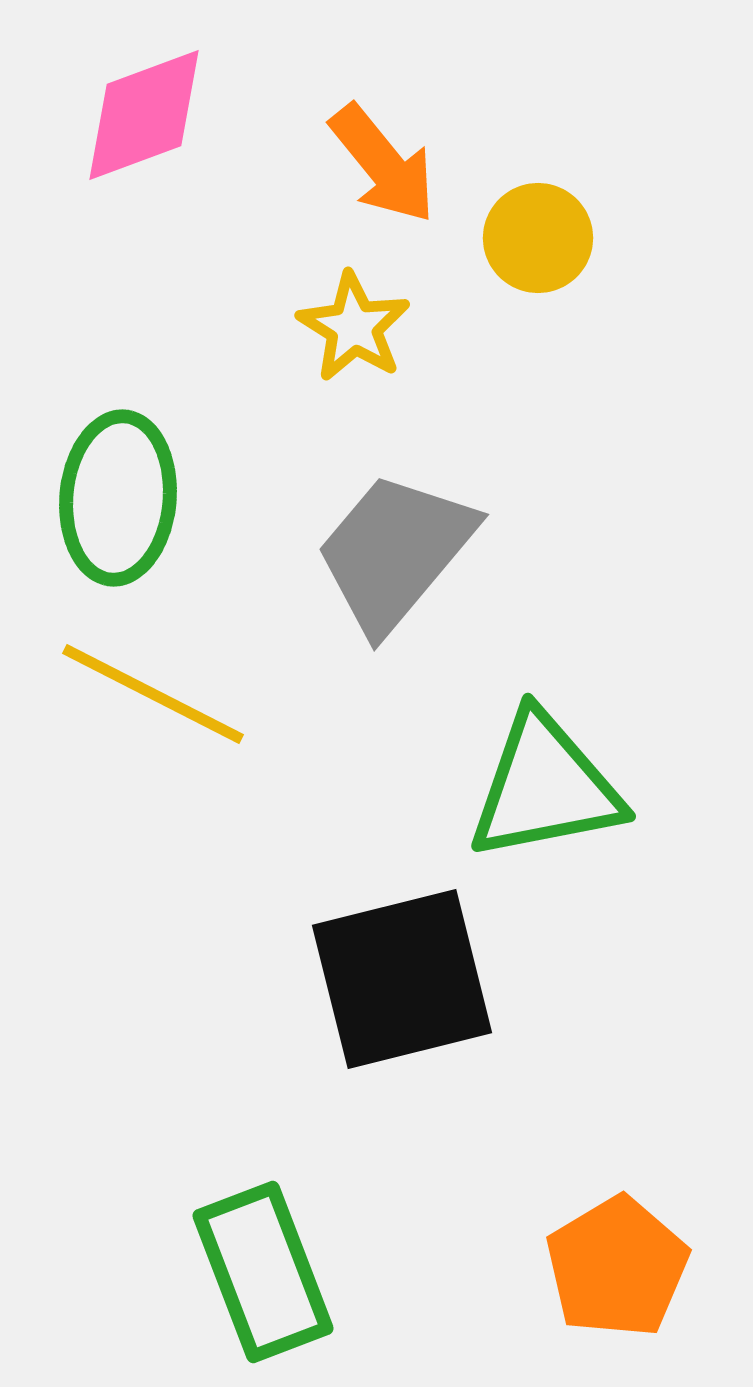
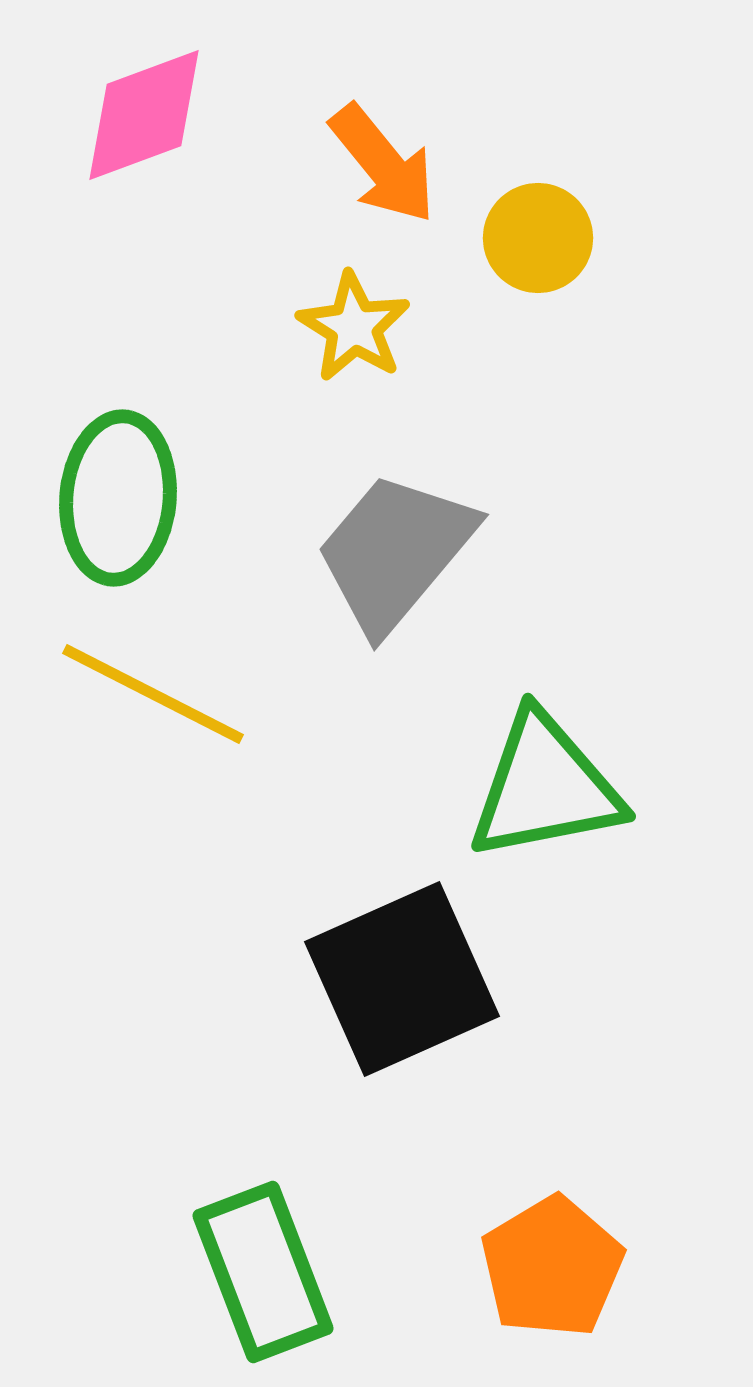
black square: rotated 10 degrees counterclockwise
orange pentagon: moved 65 px left
